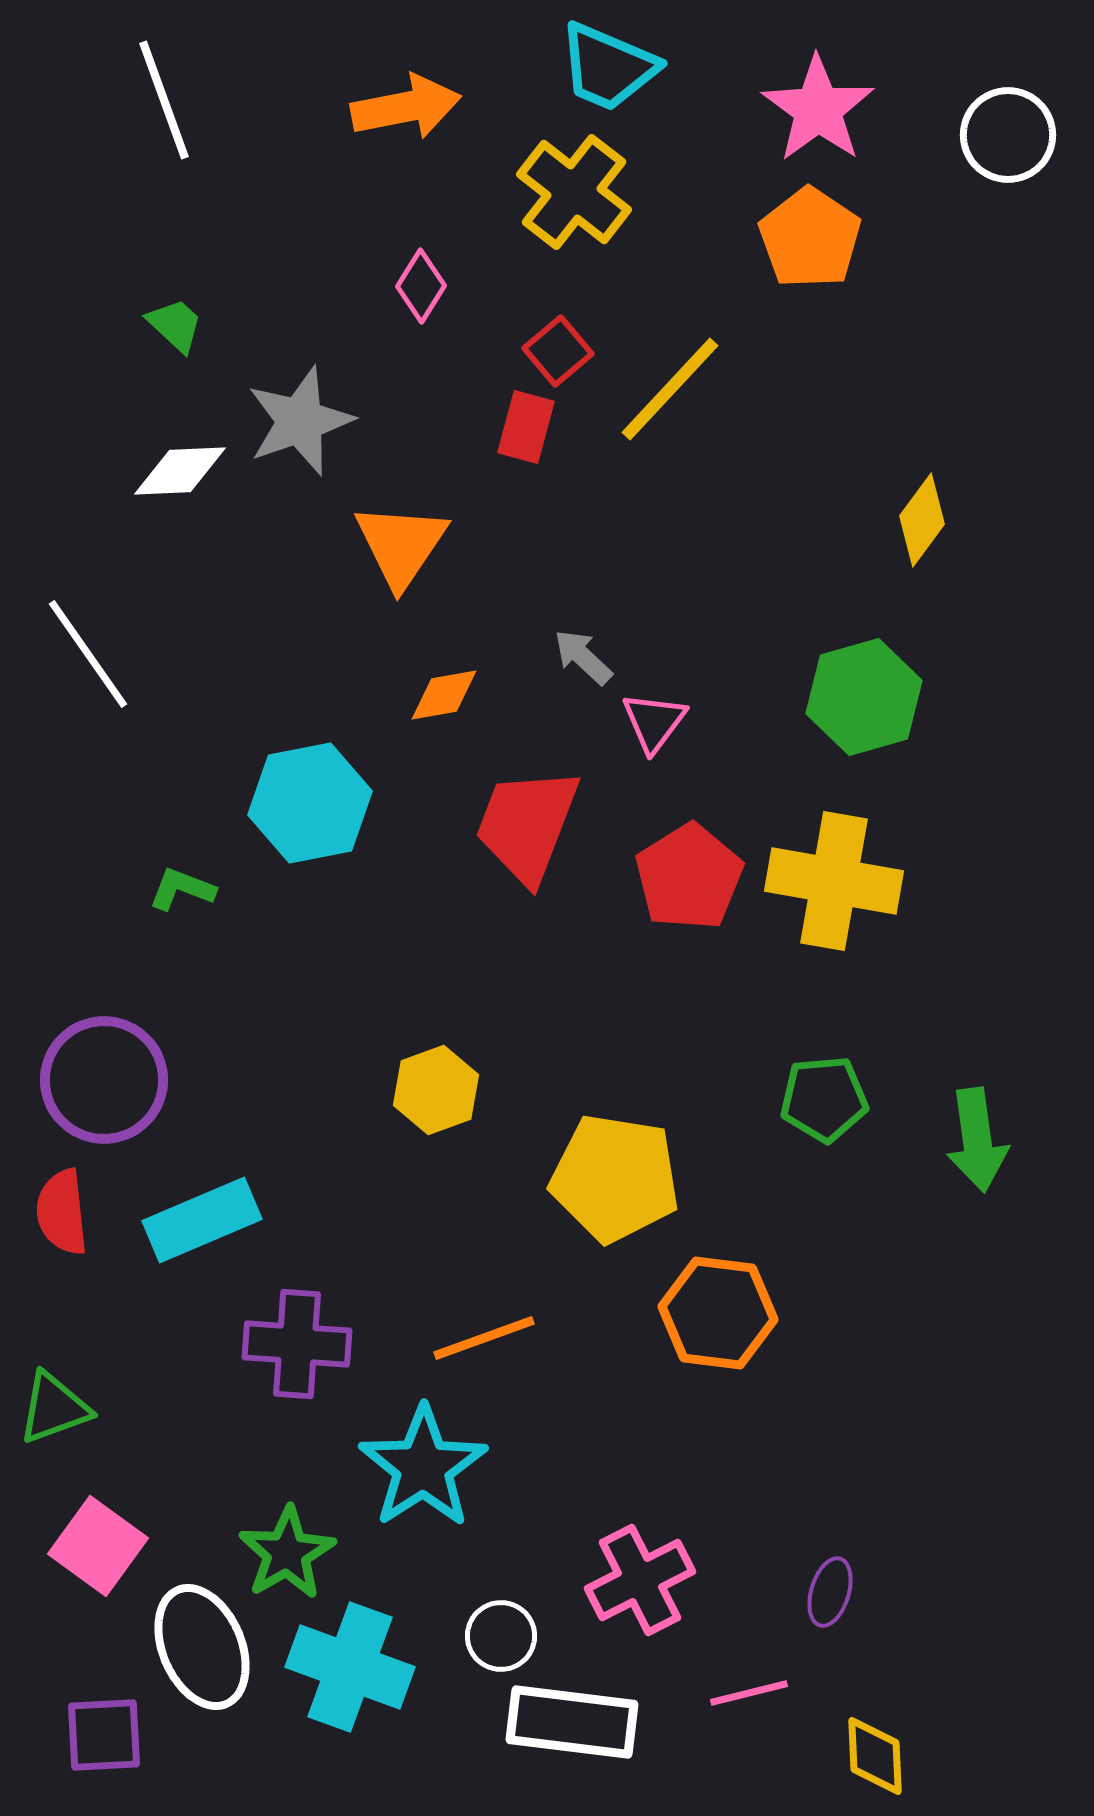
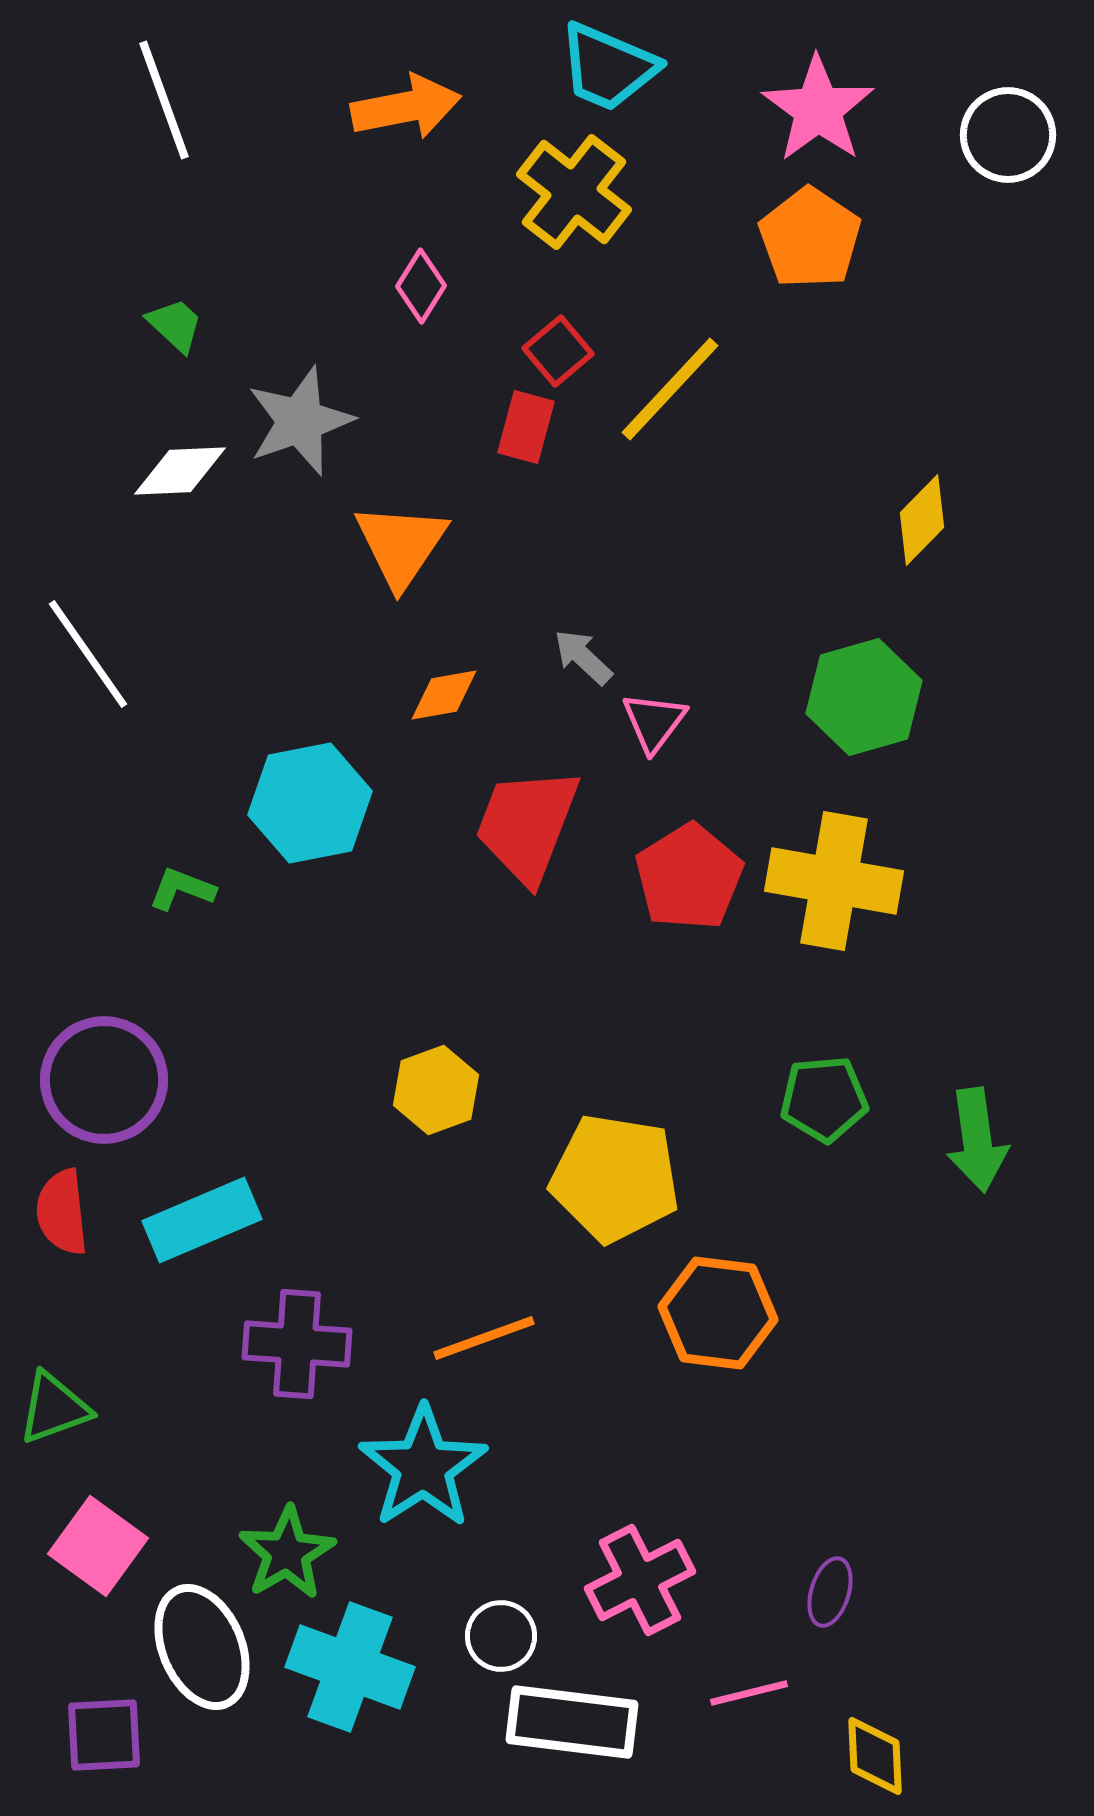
yellow diamond at (922, 520): rotated 8 degrees clockwise
